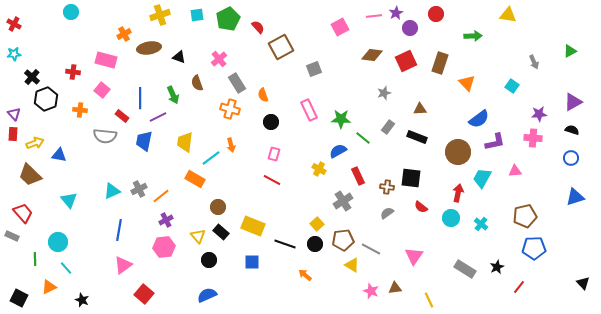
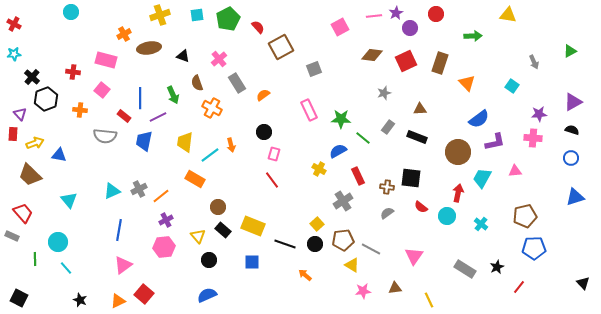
black triangle at (179, 57): moved 4 px right, 1 px up
orange semicircle at (263, 95): rotated 72 degrees clockwise
orange cross at (230, 109): moved 18 px left, 1 px up; rotated 12 degrees clockwise
purple triangle at (14, 114): moved 6 px right
red rectangle at (122, 116): moved 2 px right
black circle at (271, 122): moved 7 px left, 10 px down
cyan line at (211, 158): moved 1 px left, 3 px up
red line at (272, 180): rotated 24 degrees clockwise
cyan circle at (451, 218): moved 4 px left, 2 px up
black rectangle at (221, 232): moved 2 px right, 2 px up
orange triangle at (49, 287): moved 69 px right, 14 px down
pink star at (371, 291): moved 8 px left; rotated 28 degrees counterclockwise
black star at (82, 300): moved 2 px left
